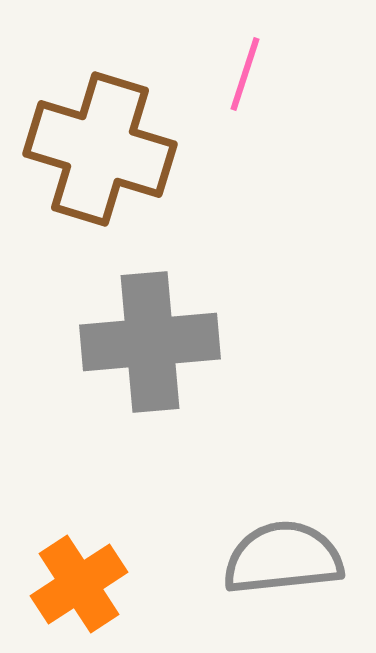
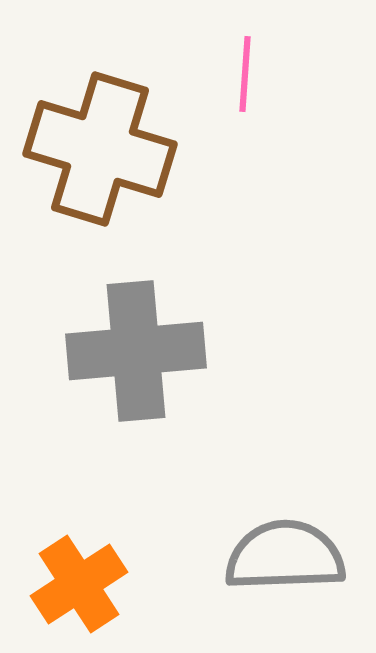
pink line: rotated 14 degrees counterclockwise
gray cross: moved 14 px left, 9 px down
gray semicircle: moved 2 px right, 2 px up; rotated 4 degrees clockwise
